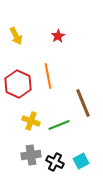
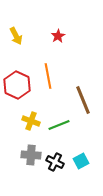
red hexagon: moved 1 px left, 1 px down
brown line: moved 3 px up
gray cross: rotated 12 degrees clockwise
